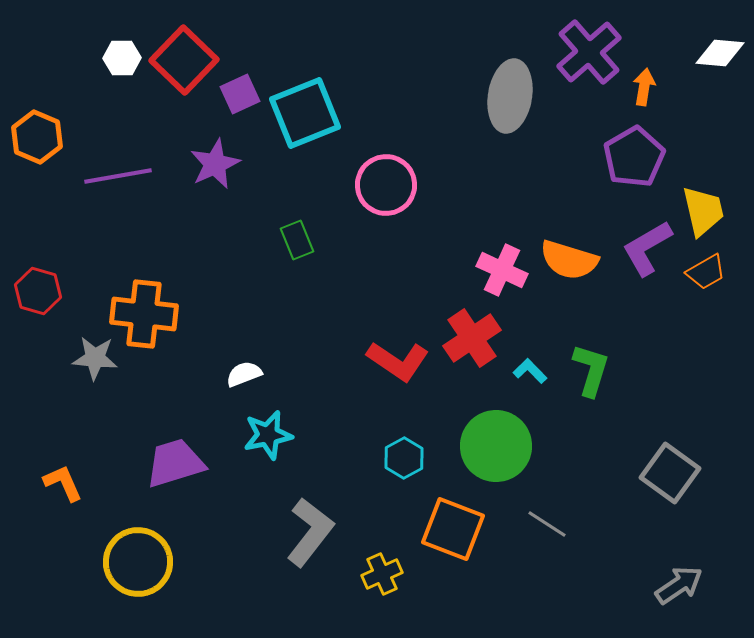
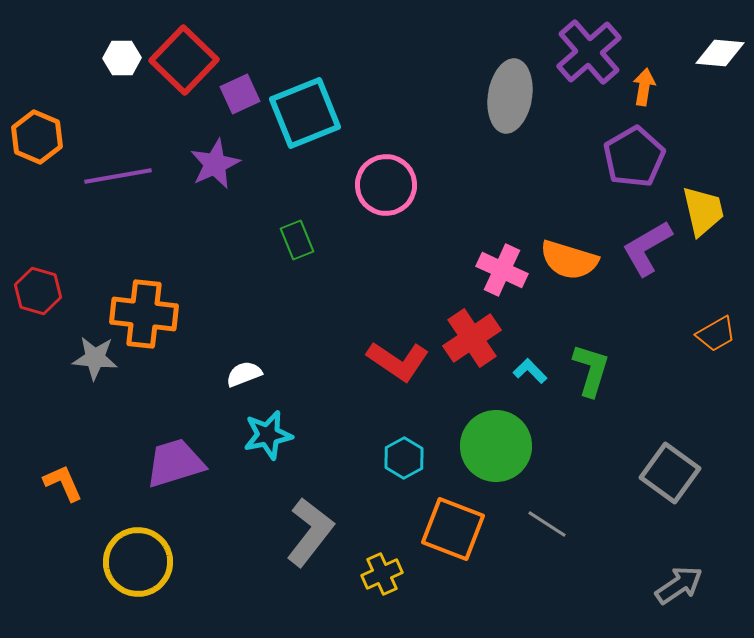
orange trapezoid: moved 10 px right, 62 px down
